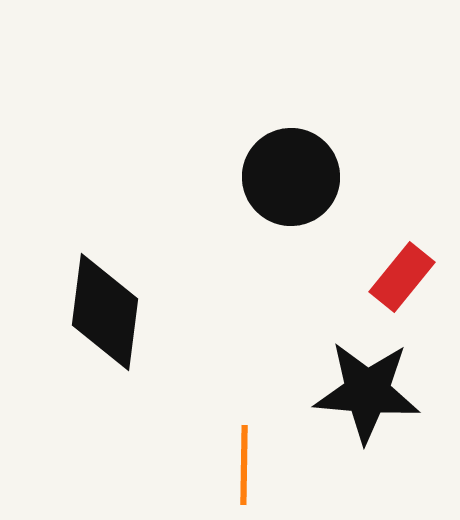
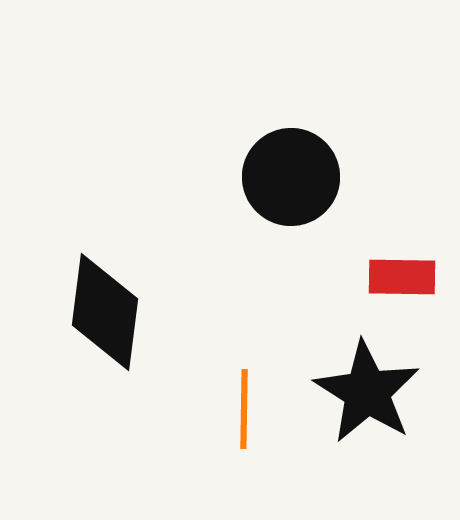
red rectangle: rotated 52 degrees clockwise
black star: rotated 27 degrees clockwise
orange line: moved 56 px up
